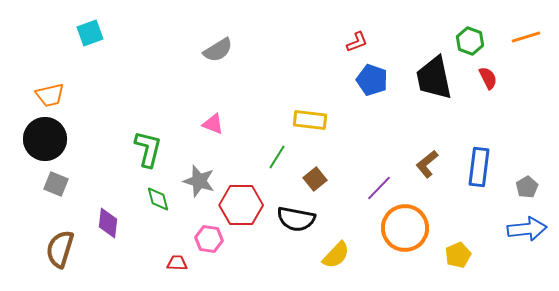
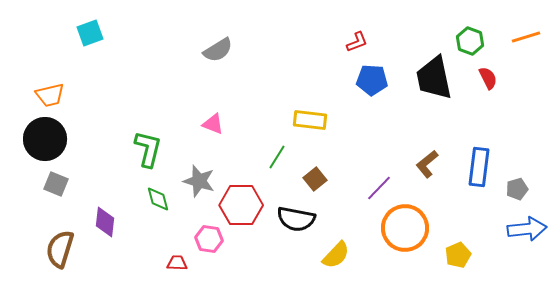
blue pentagon: rotated 16 degrees counterclockwise
gray pentagon: moved 10 px left, 2 px down; rotated 15 degrees clockwise
purple diamond: moved 3 px left, 1 px up
